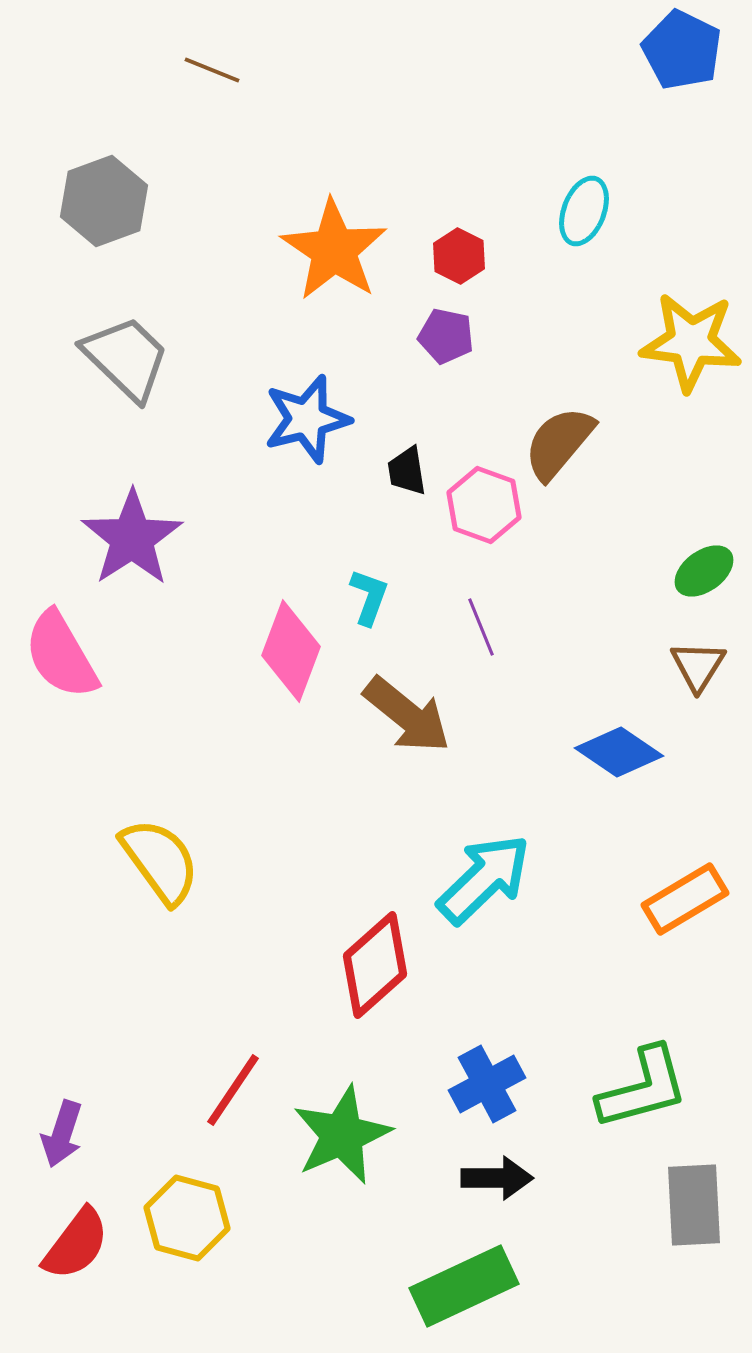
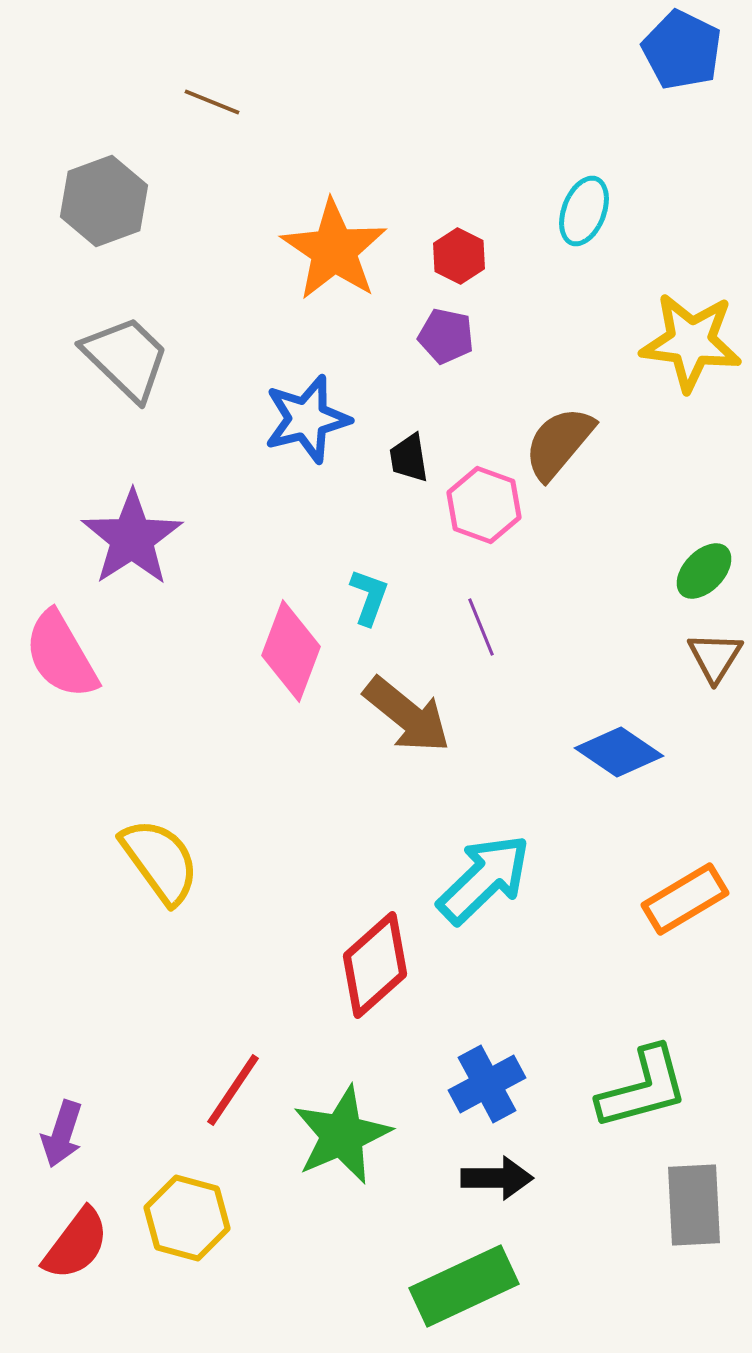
brown line: moved 32 px down
black trapezoid: moved 2 px right, 13 px up
green ellipse: rotated 10 degrees counterclockwise
brown triangle: moved 17 px right, 9 px up
